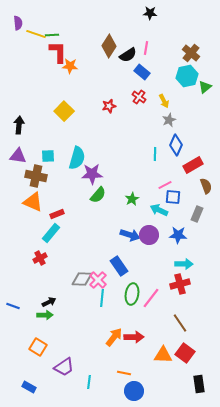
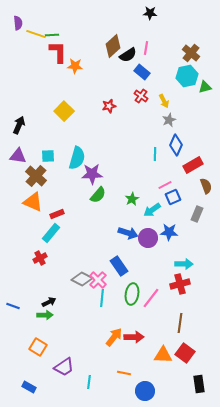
brown diamond at (109, 46): moved 4 px right; rotated 15 degrees clockwise
orange star at (70, 66): moved 5 px right
green triangle at (205, 87): rotated 24 degrees clockwise
red cross at (139, 97): moved 2 px right, 1 px up
black arrow at (19, 125): rotated 18 degrees clockwise
brown cross at (36, 176): rotated 30 degrees clockwise
blue square at (173, 197): rotated 28 degrees counterclockwise
cyan arrow at (159, 210): moved 7 px left; rotated 60 degrees counterclockwise
blue arrow at (130, 235): moved 2 px left, 2 px up
purple circle at (149, 235): moved 1 px left, 3 px down
blue star at (178, 235): moved 9 px left, 3 px up
gray diamond at (82, 279): rotated 25 degrees clockwise
brown line at (180, 323): rotated 42 degrees clockwise
blue circle at (134, 391): moved 11 px right
